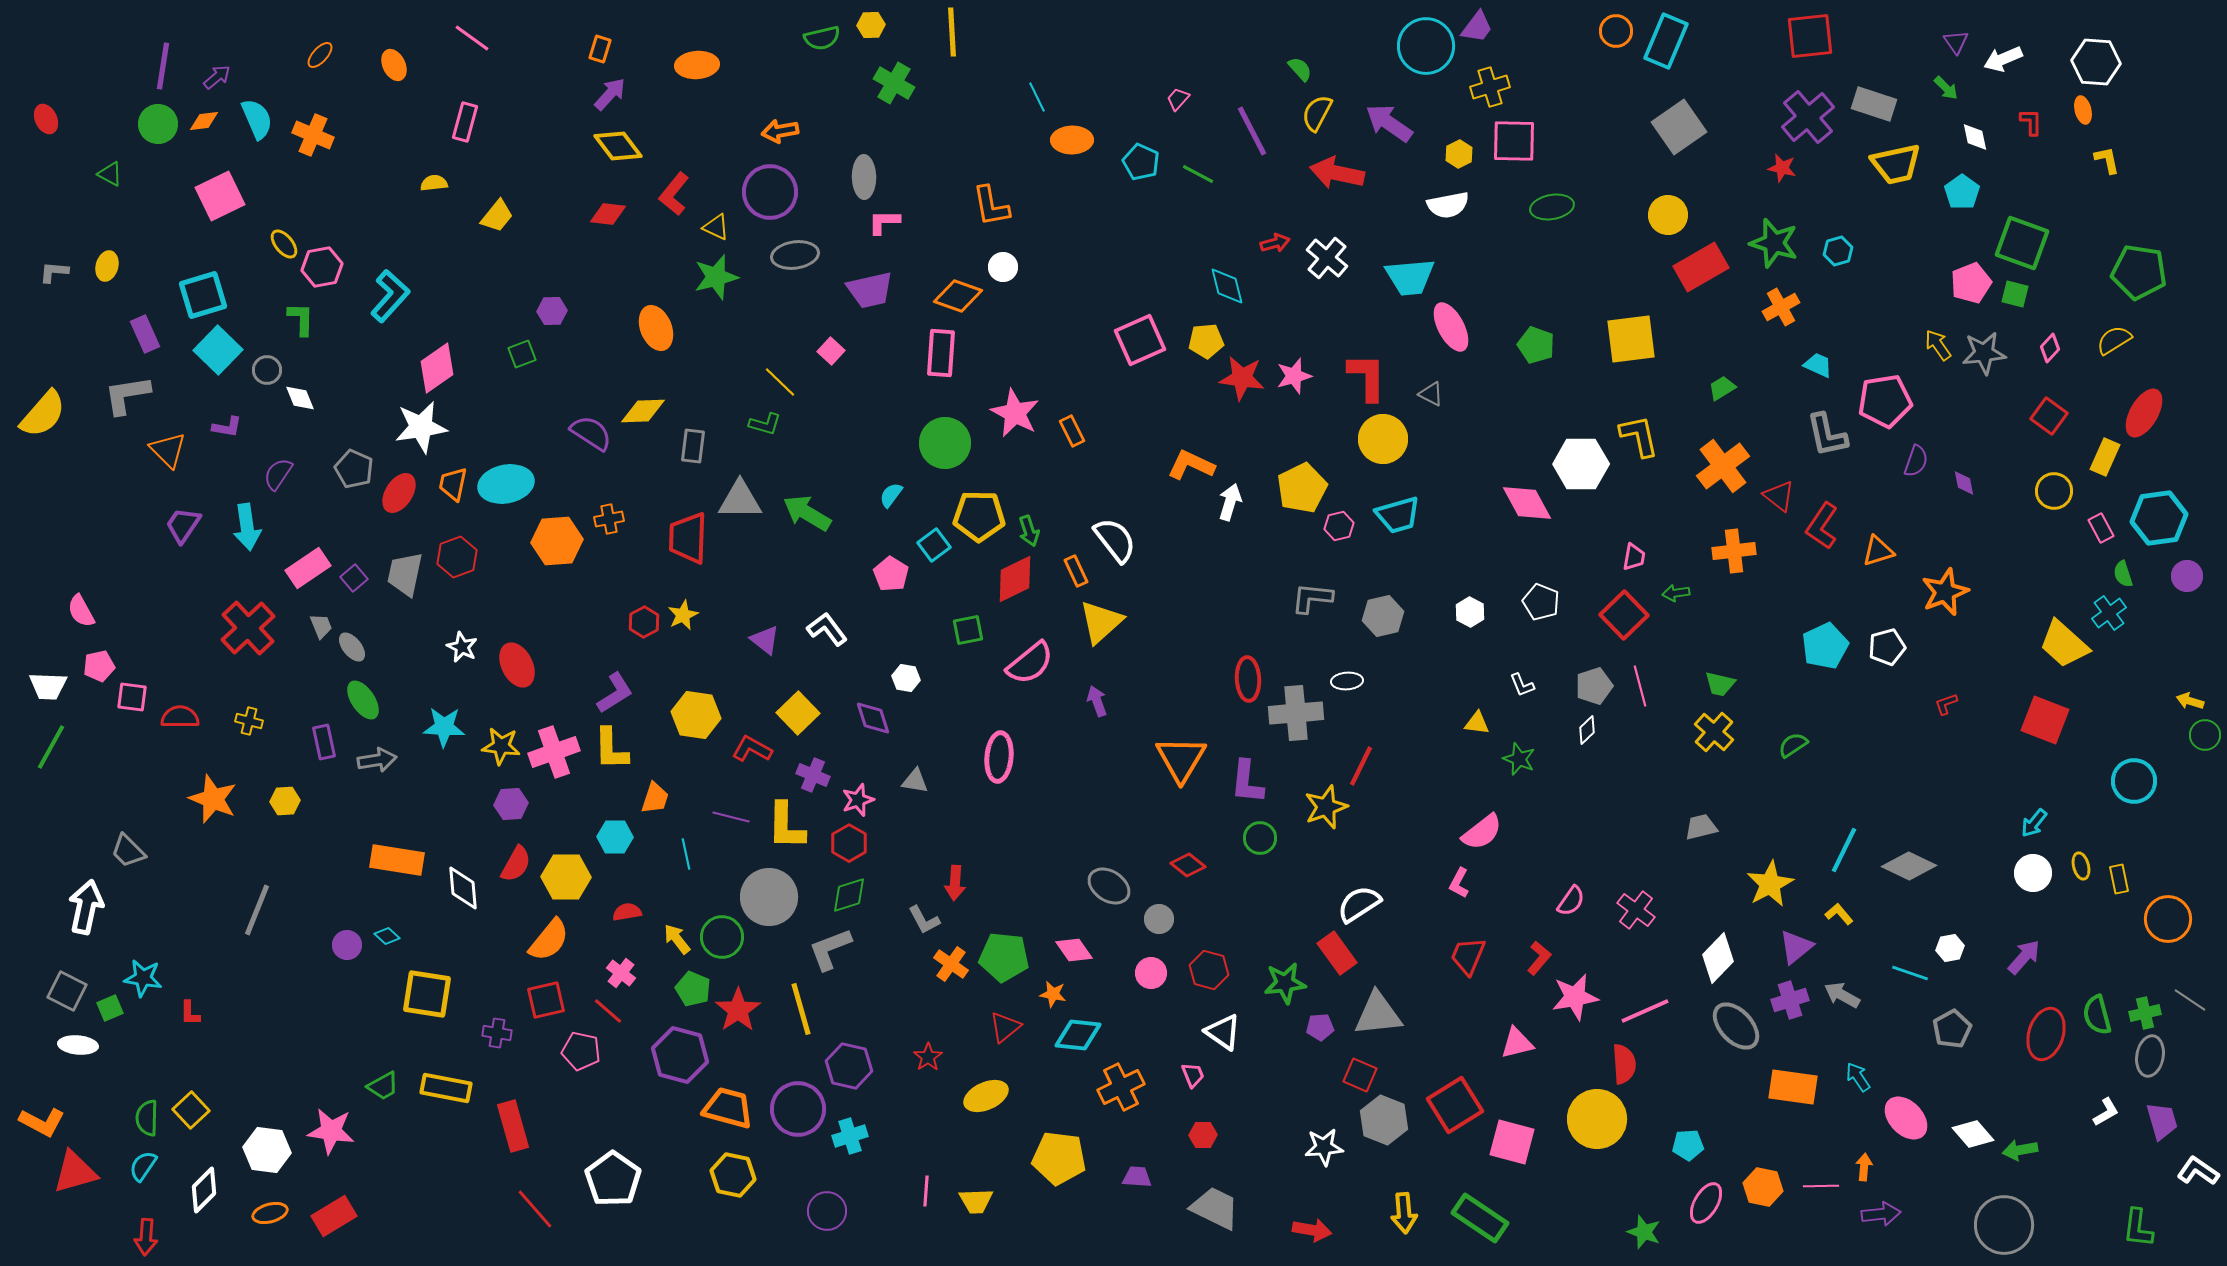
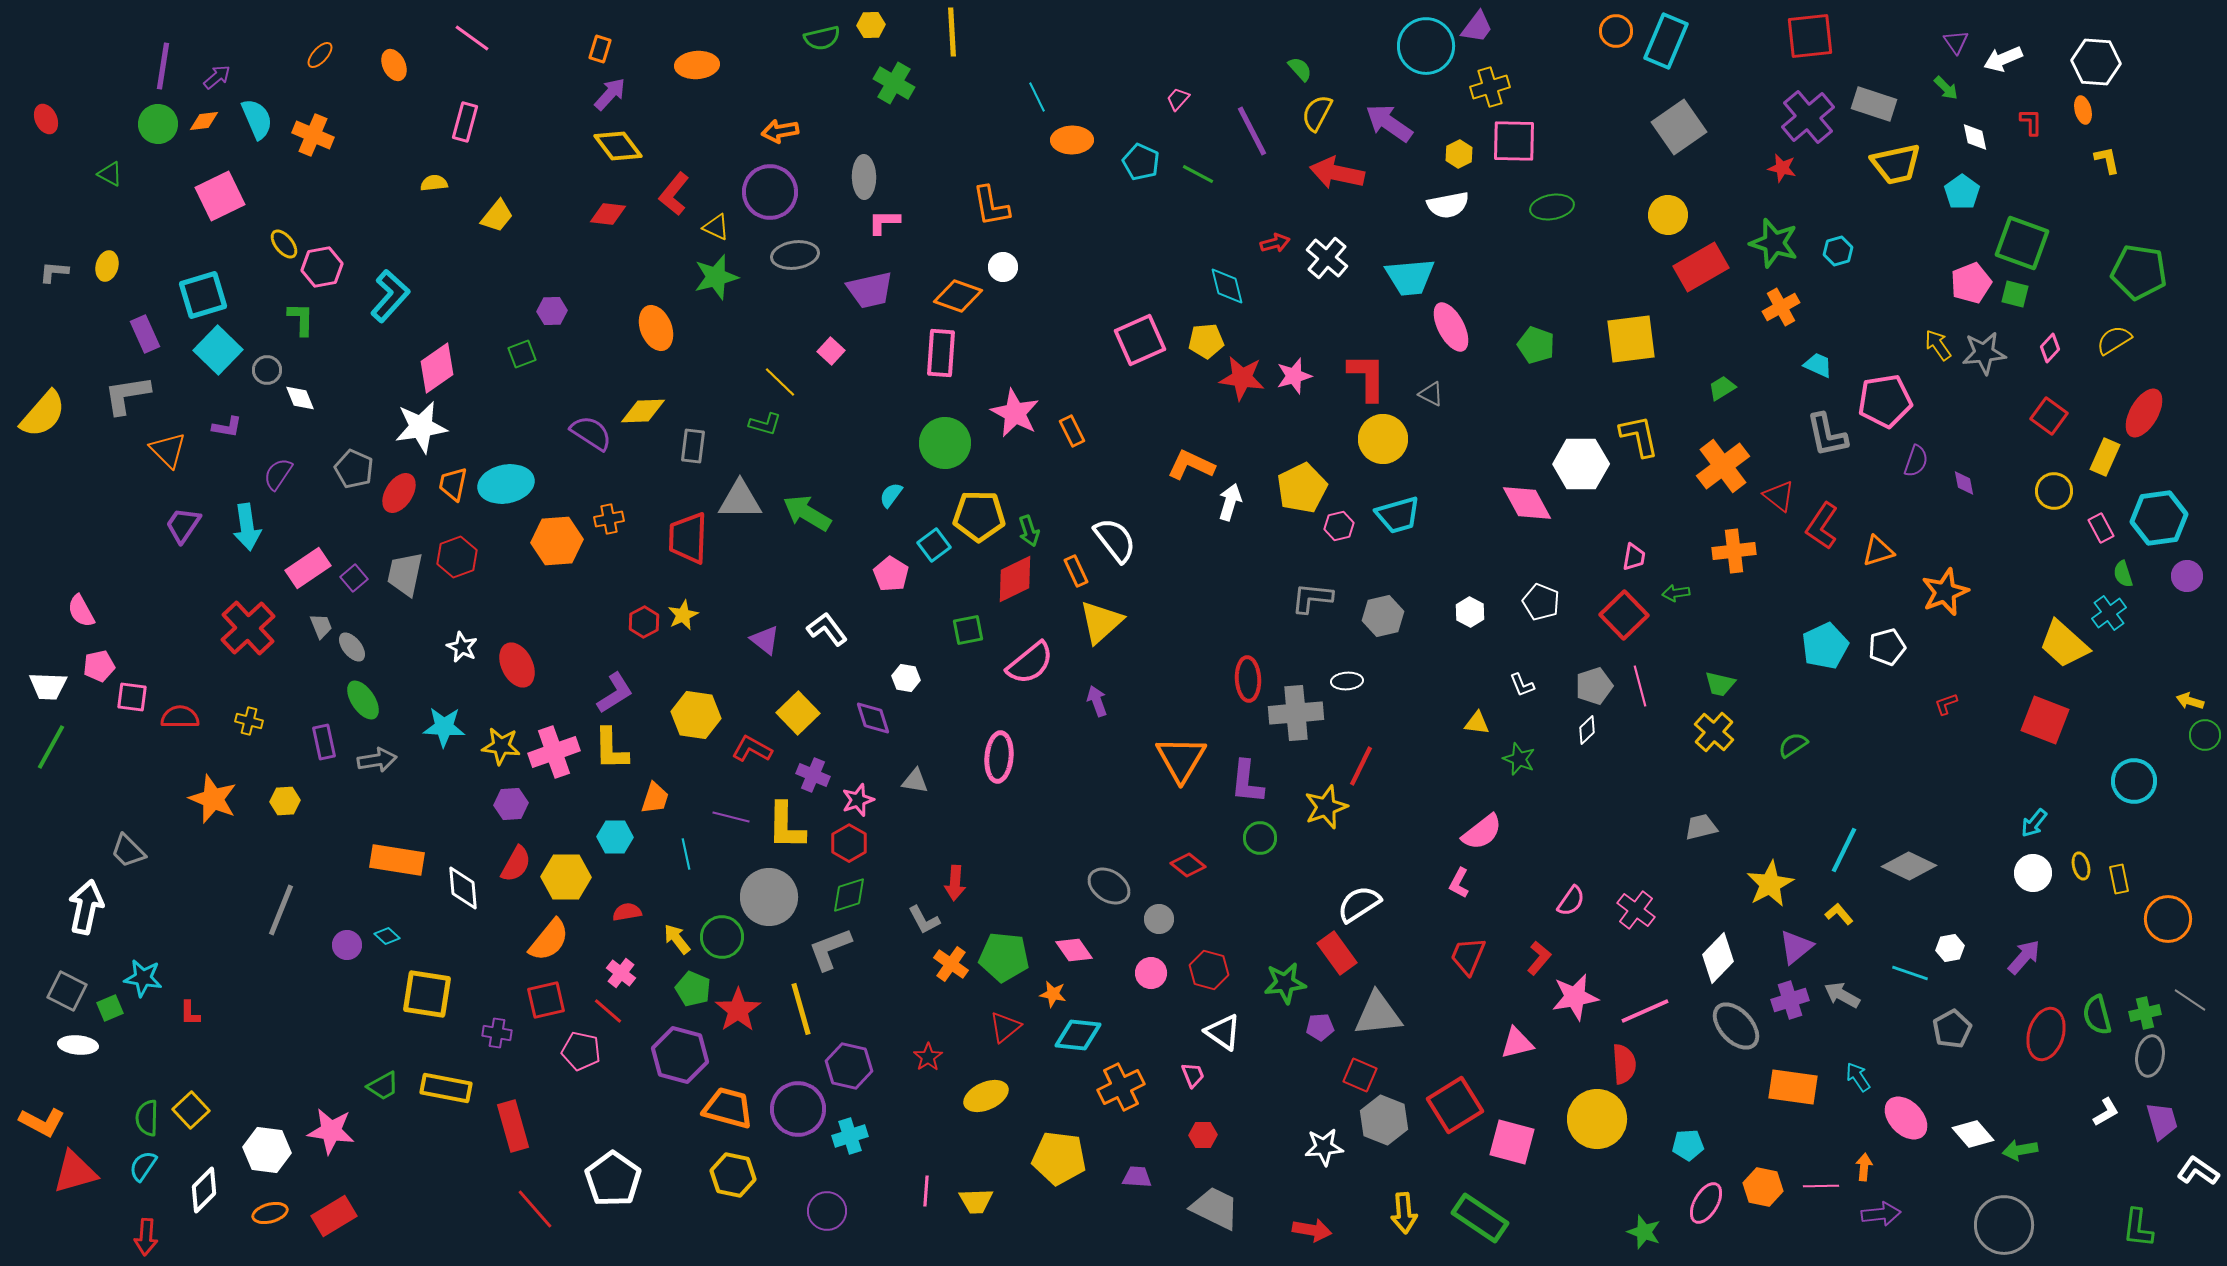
gray line at (257, 910): moved 24 px right
